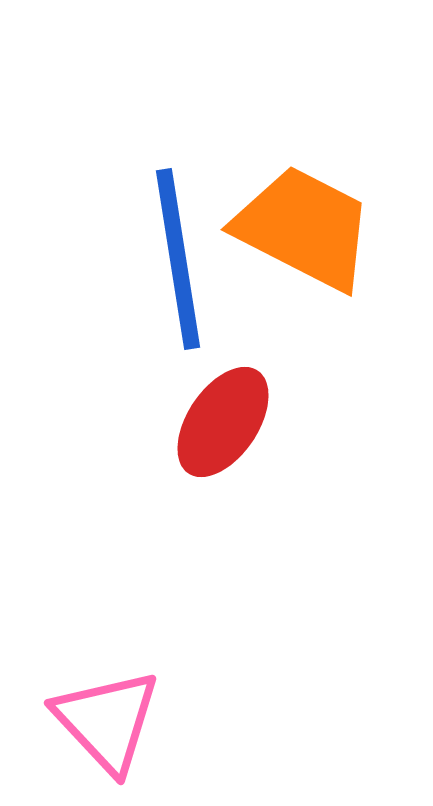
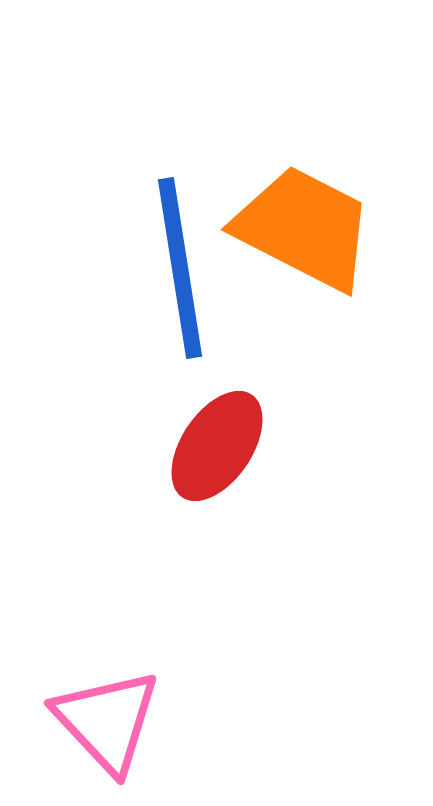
blue line: moved 2 px right, 9 px down
red ellipse: moved 6 px left, 24 px down
